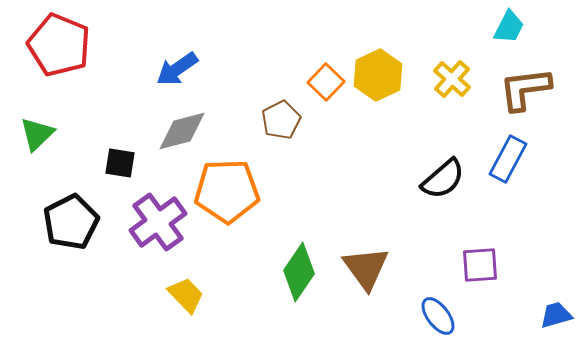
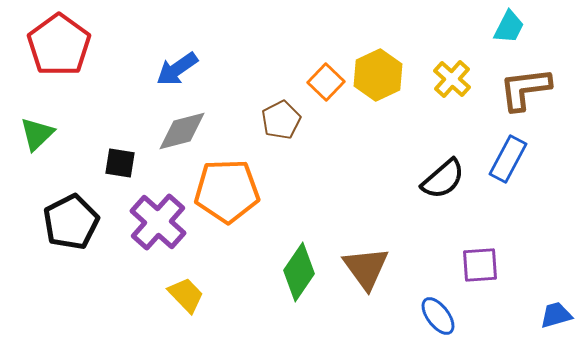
red pentagon: rotated 14 degrees clockwise
purple cross: rotated 12 degrees counterclockwise
